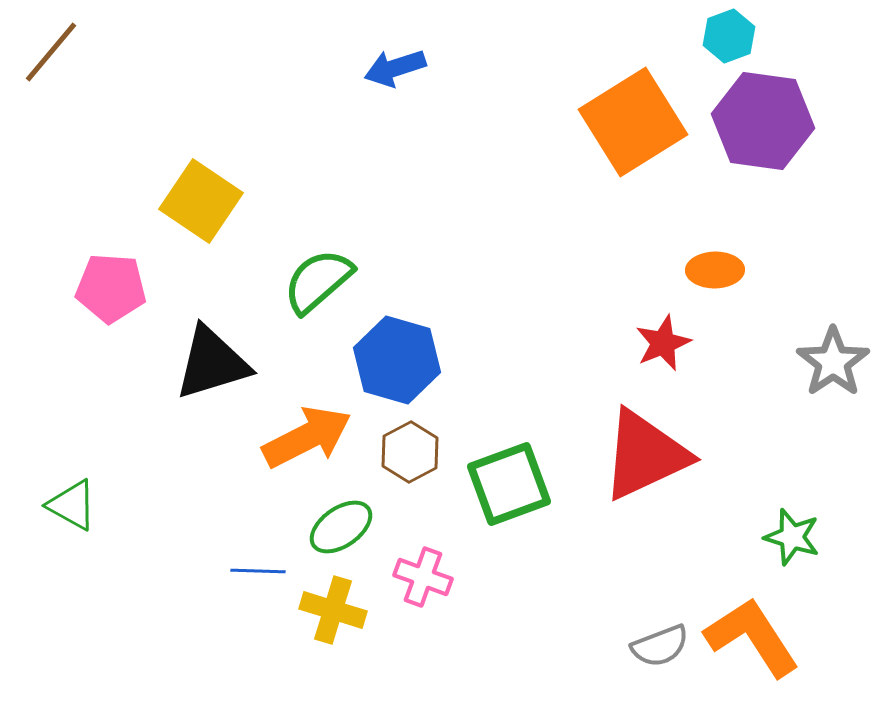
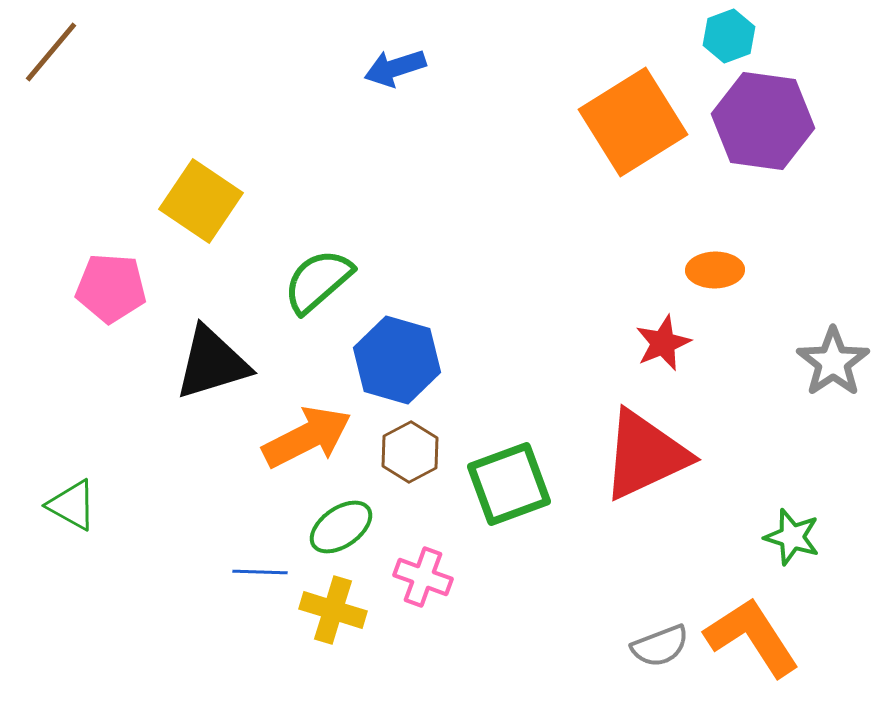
blue line: moved 2 px right, 1 px down
